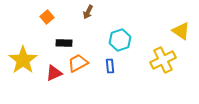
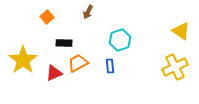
yellow cross: moved 12 px right, 7 px down
